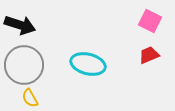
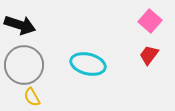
pink square: rotated 15 degrees clockwise
red trapezoid: rotated 30 degrees counterclockwise
yellow semicircle: moved 2 px right, 1 px up
